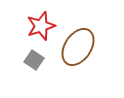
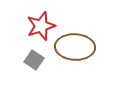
brown ellipse: moved 3 px left; rotated 60 degrees clockwise
